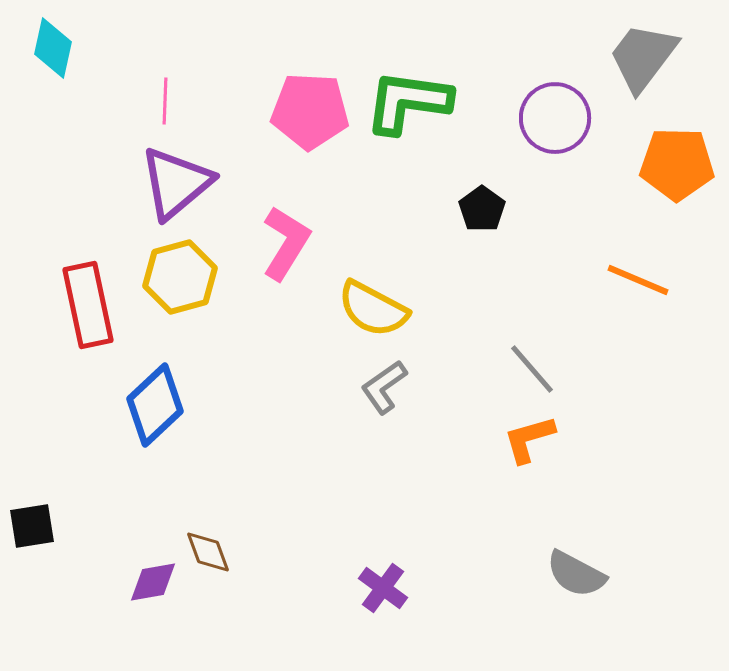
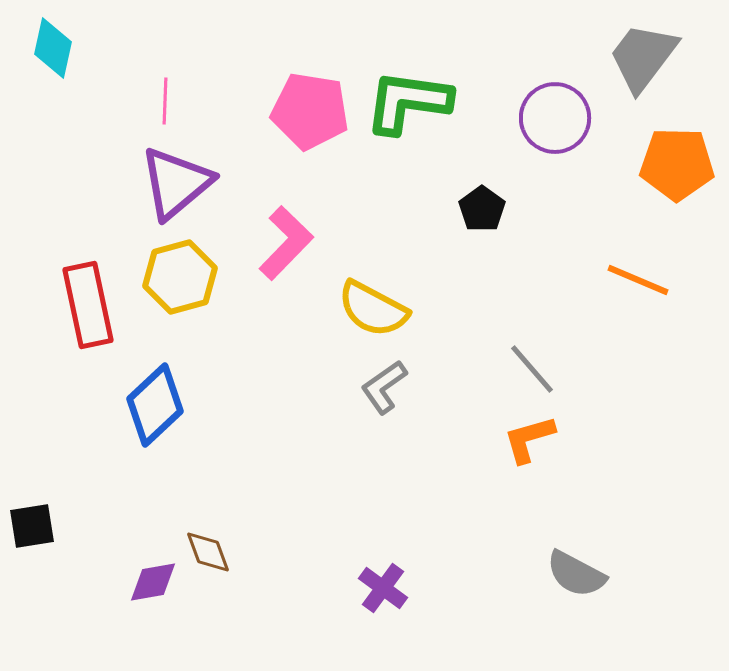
pink pentagon: rotated 6 degrees clockwise
pink L-shape: rotated 12 degrees clockwise
